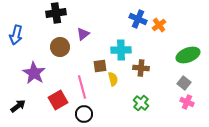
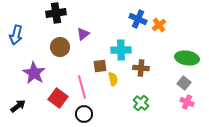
green ellipse: moved 1 px left, 3 px down; rotated 30 degrees clockwise
red square: moved 2 px up; rotated 24 degrees counterclockwise
